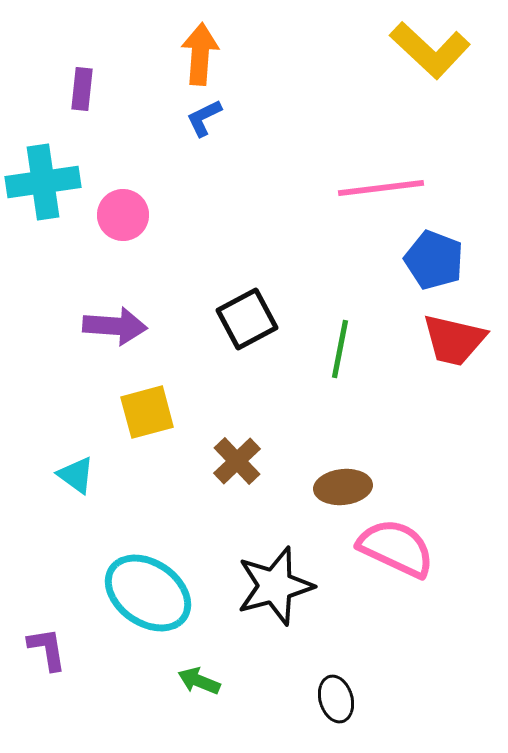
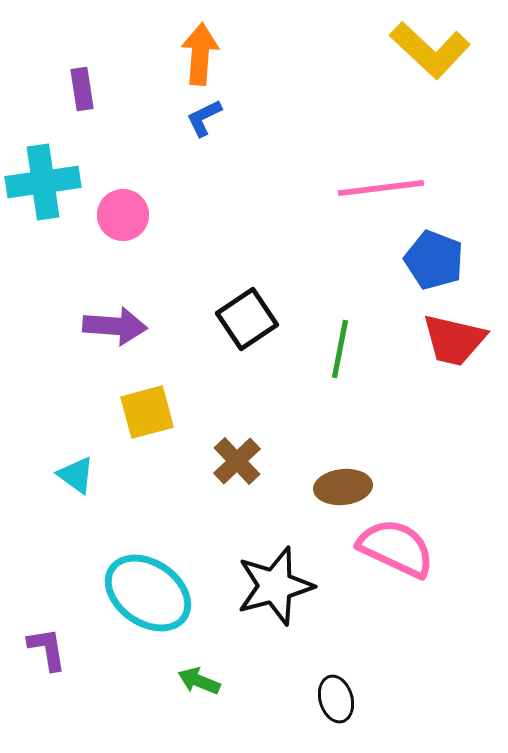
purple rectangle: rotated 15 degrees counterclockwise
black square: rotated 6 degrees counterclockwise
